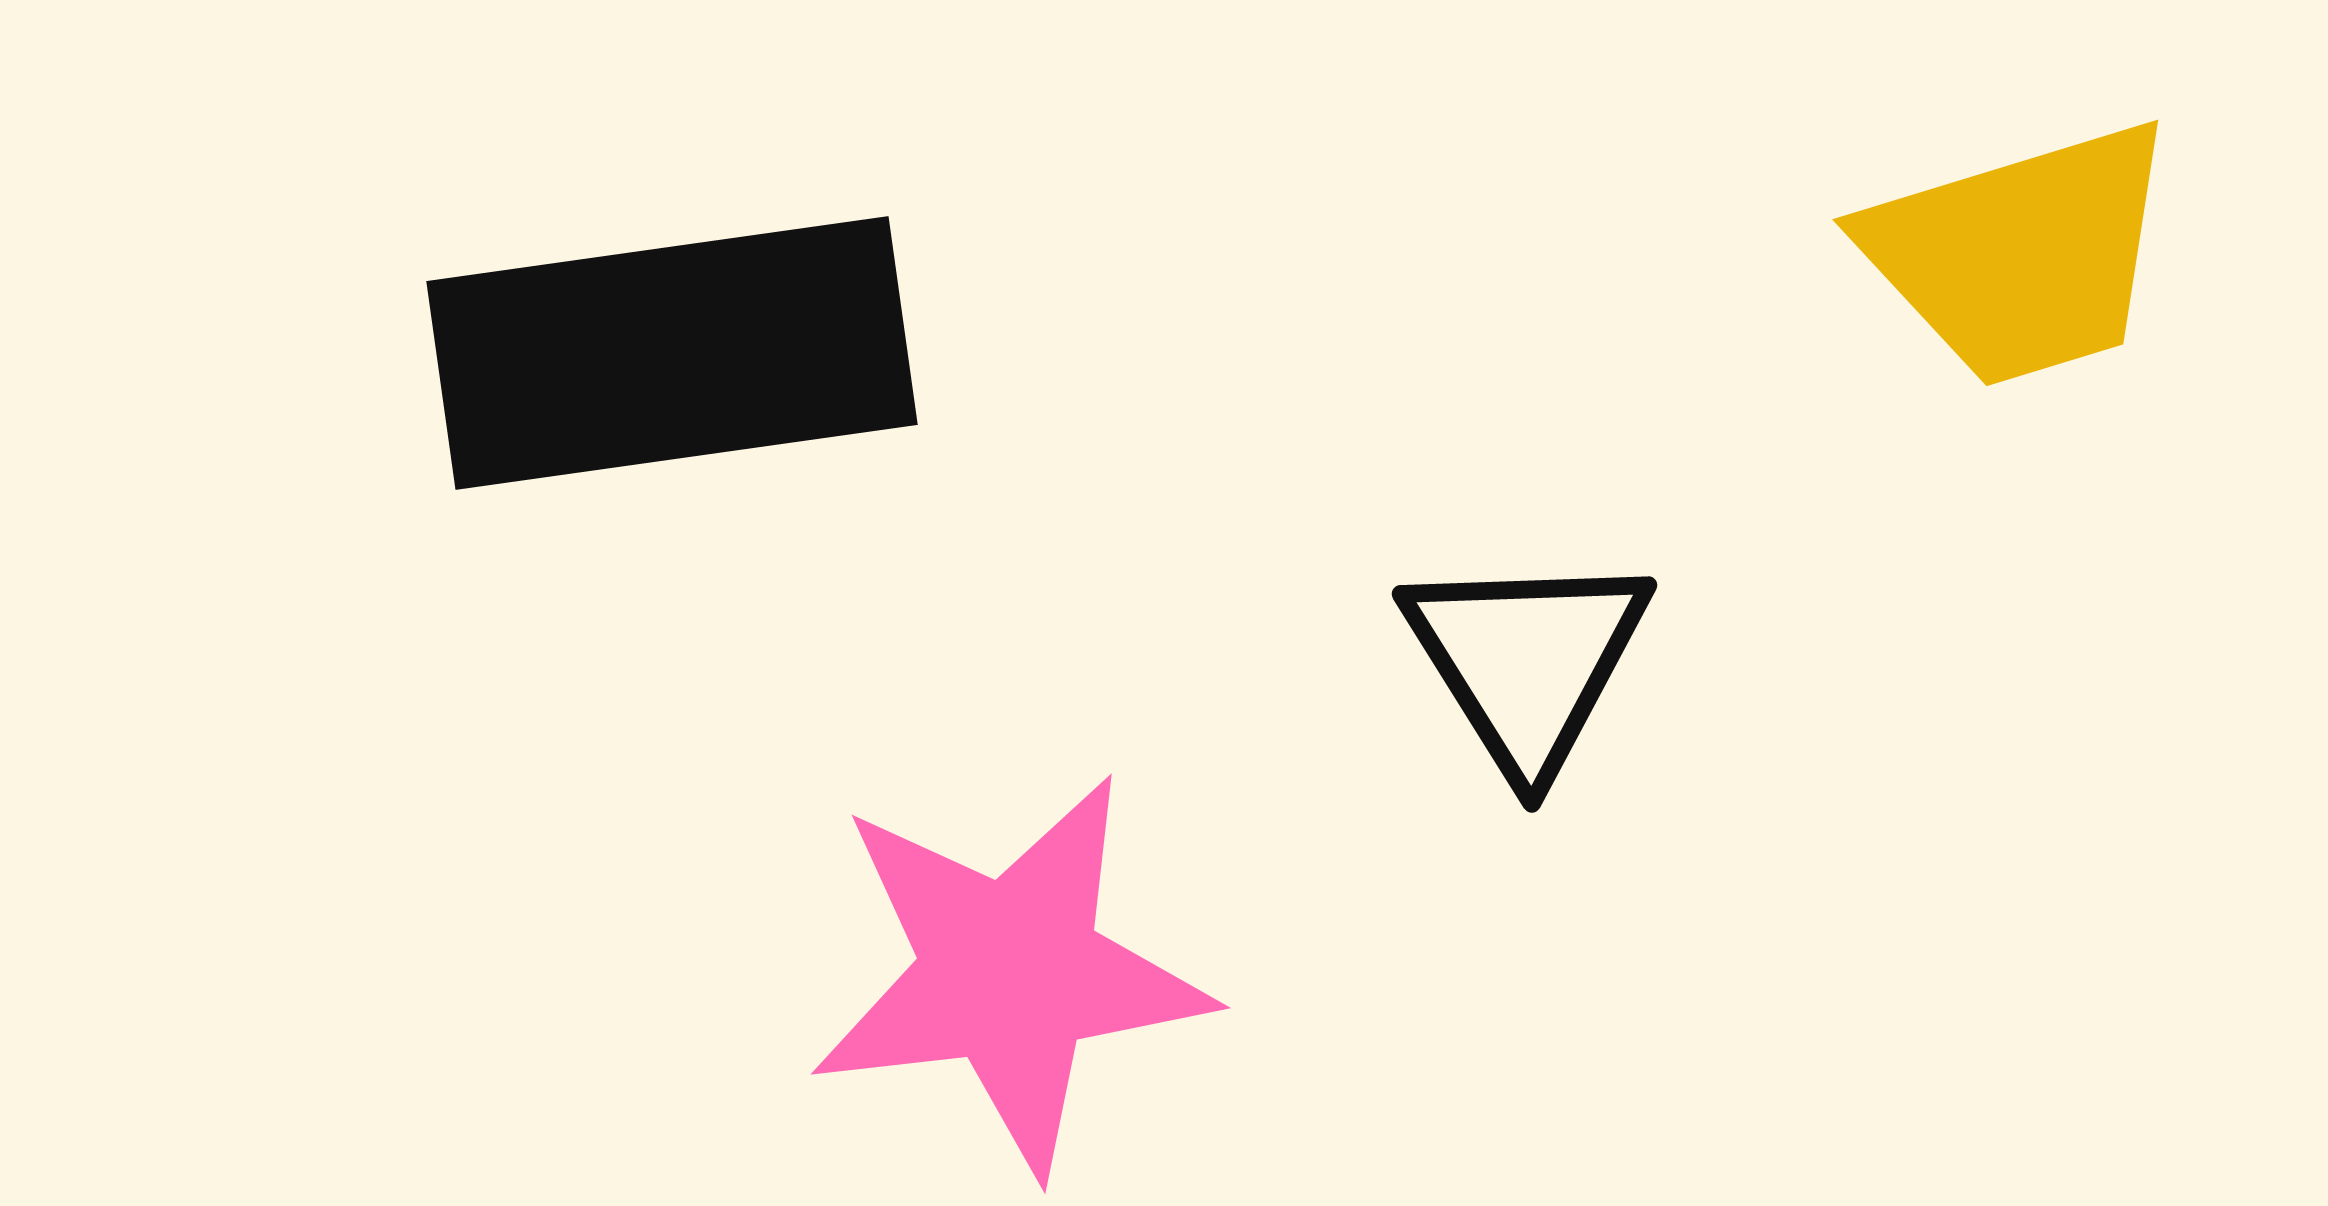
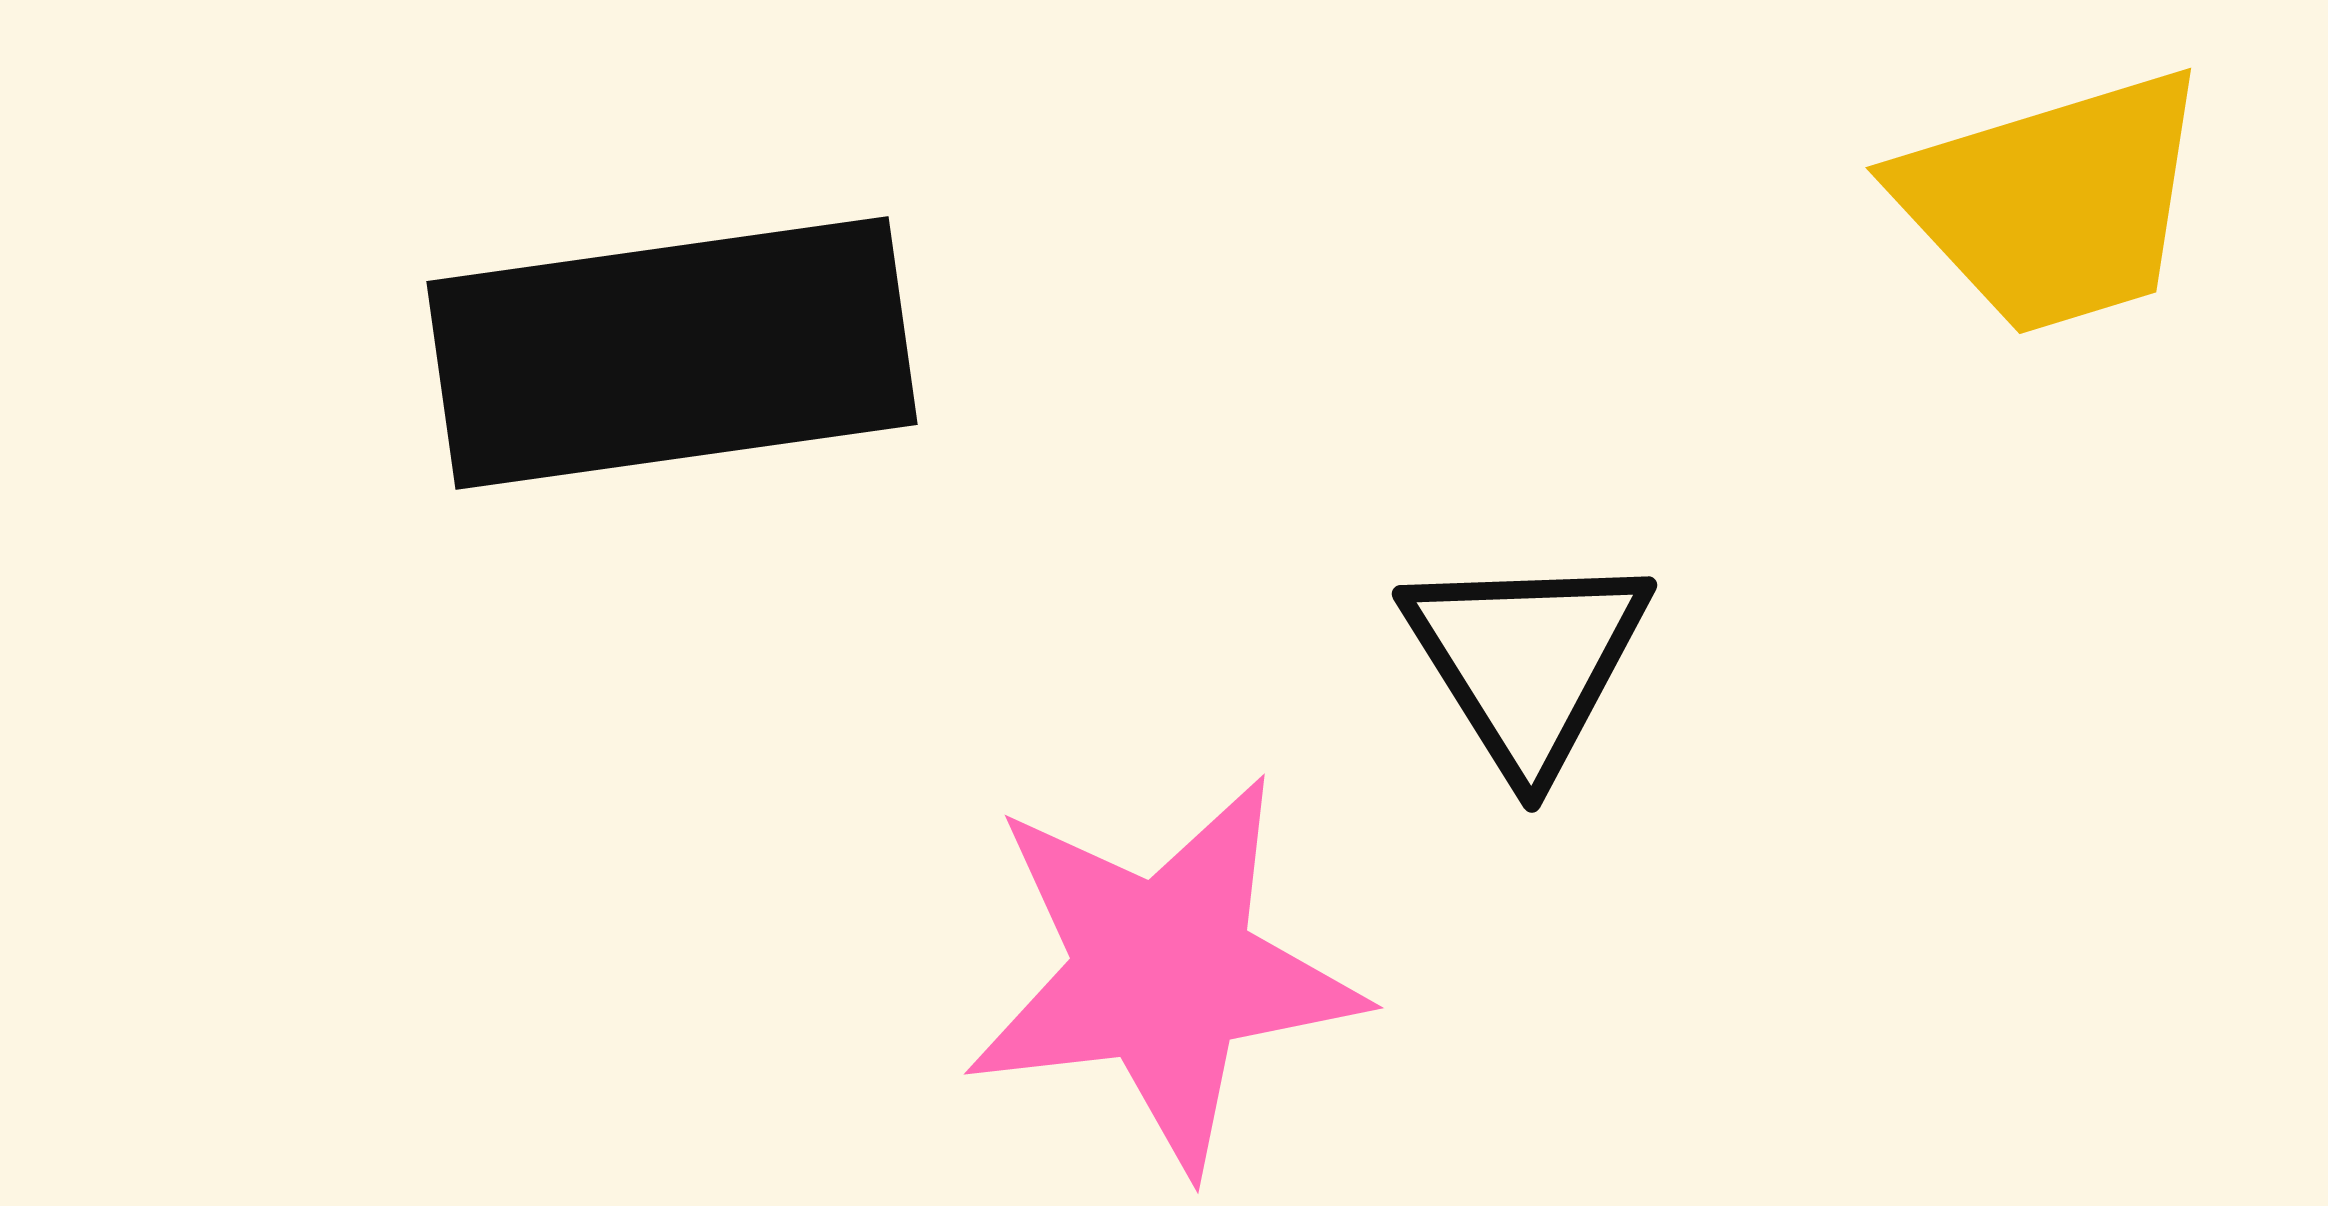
yellow trapezoid: moved 33 px right, 52 px up
pink star: moved 153 px right
